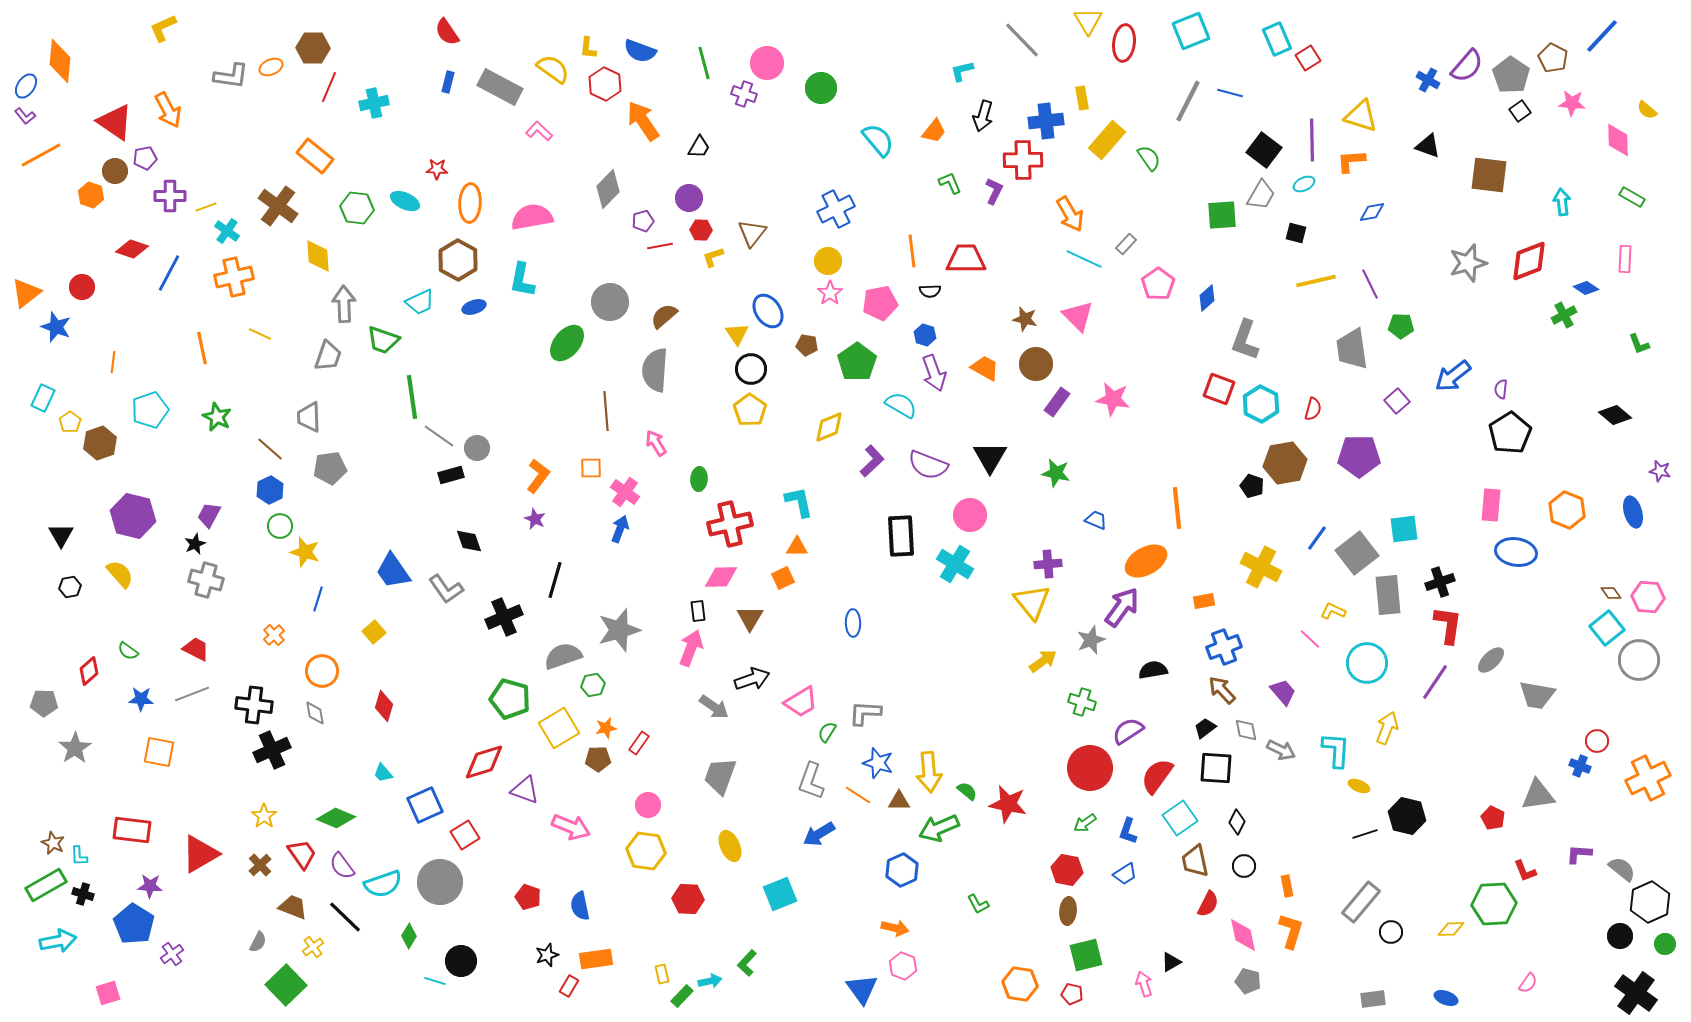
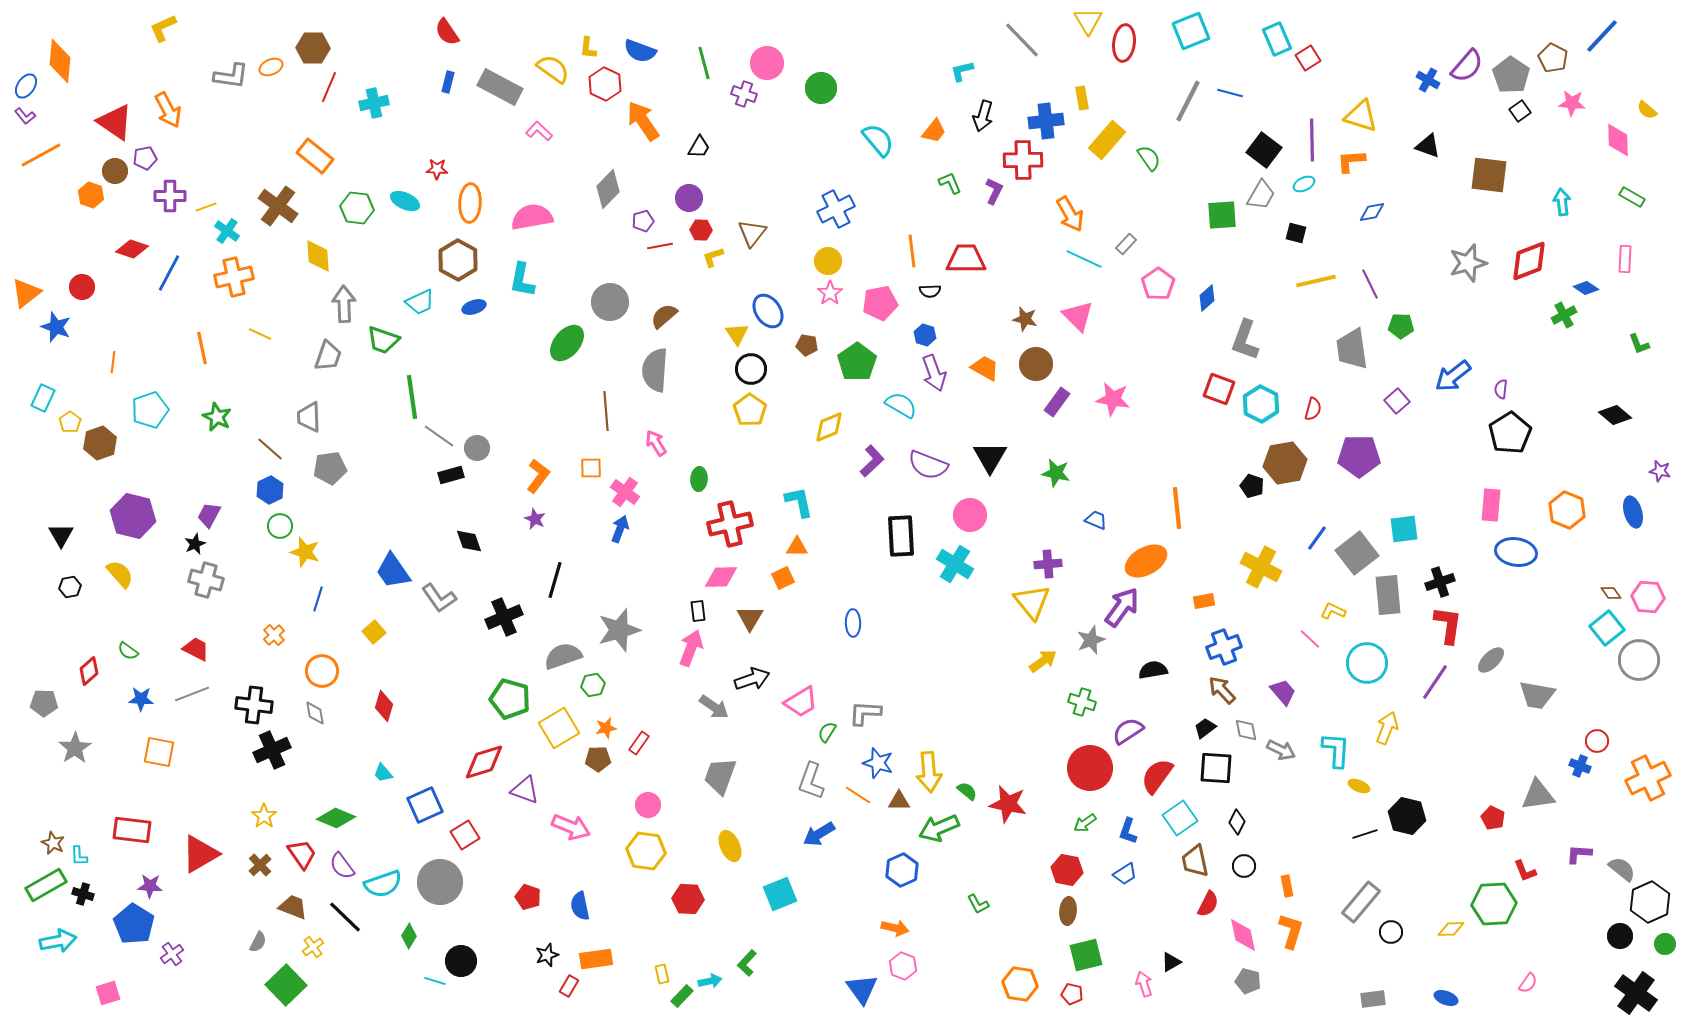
gray L-shape at (446, 589): moved 7 px left, 9 px down
